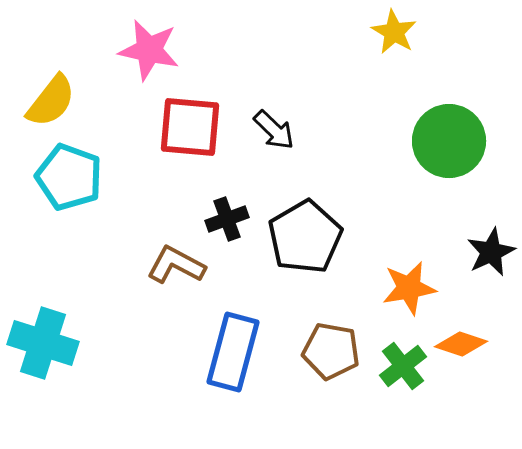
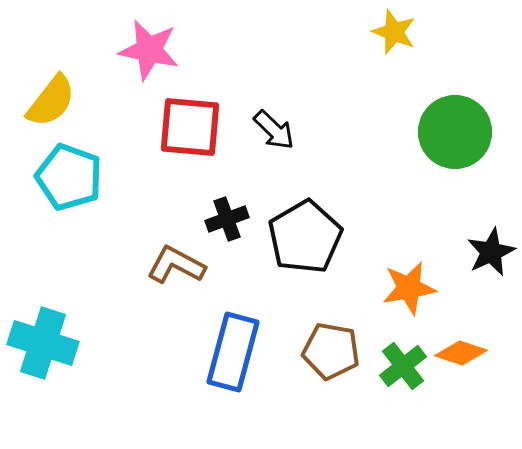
yellow star: rotated 9 degrees counterclockwise
green circle: moved 6 px right, 9 px up
orange diamond: moved 9 px down
